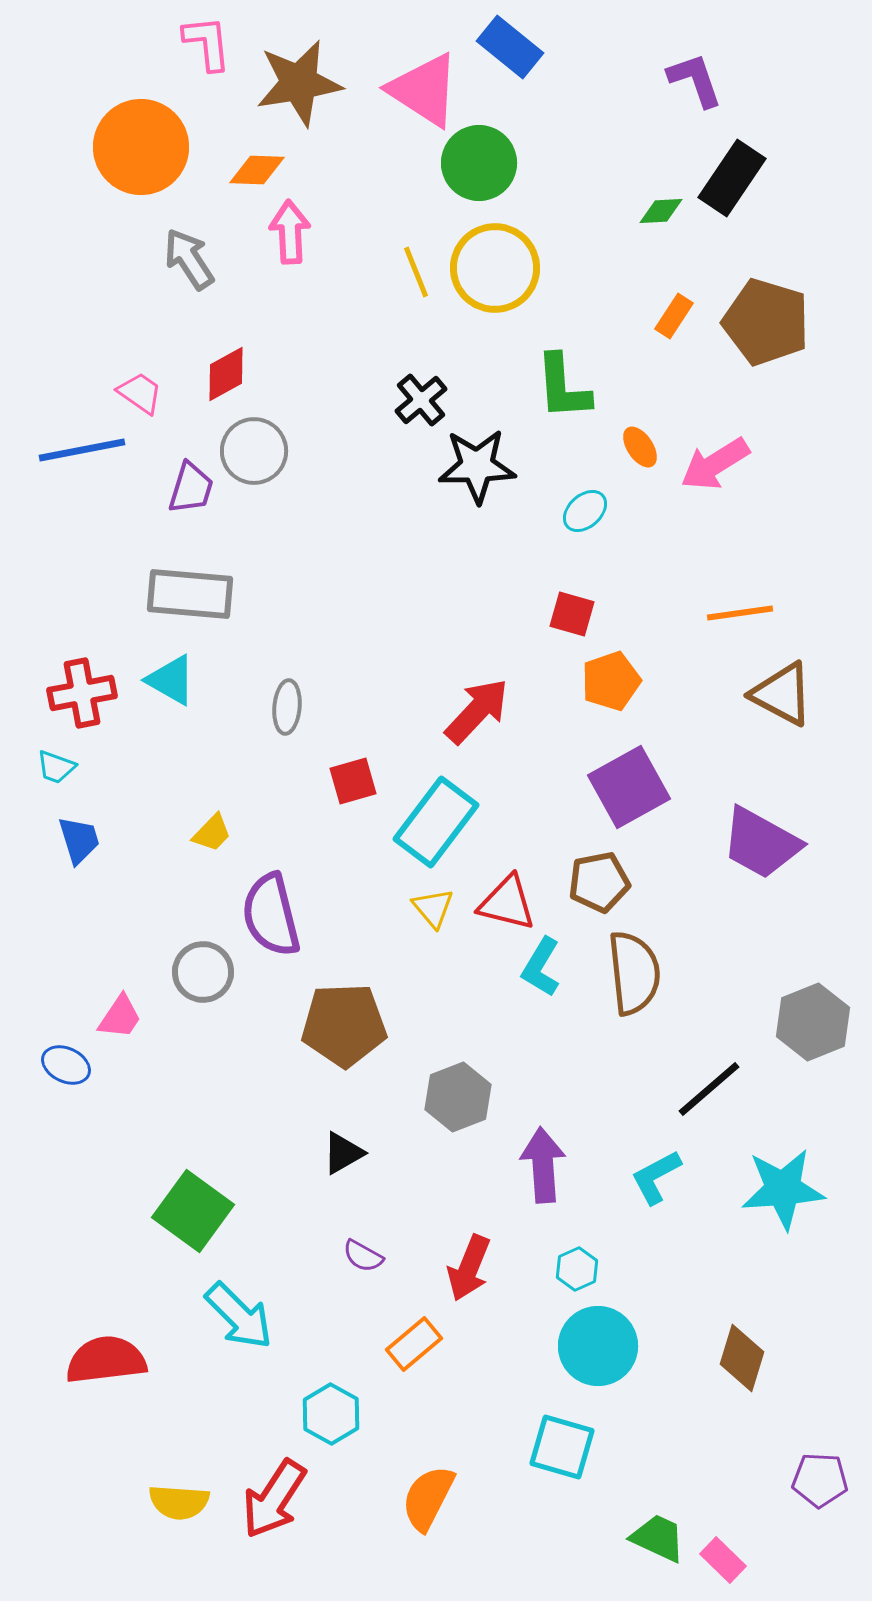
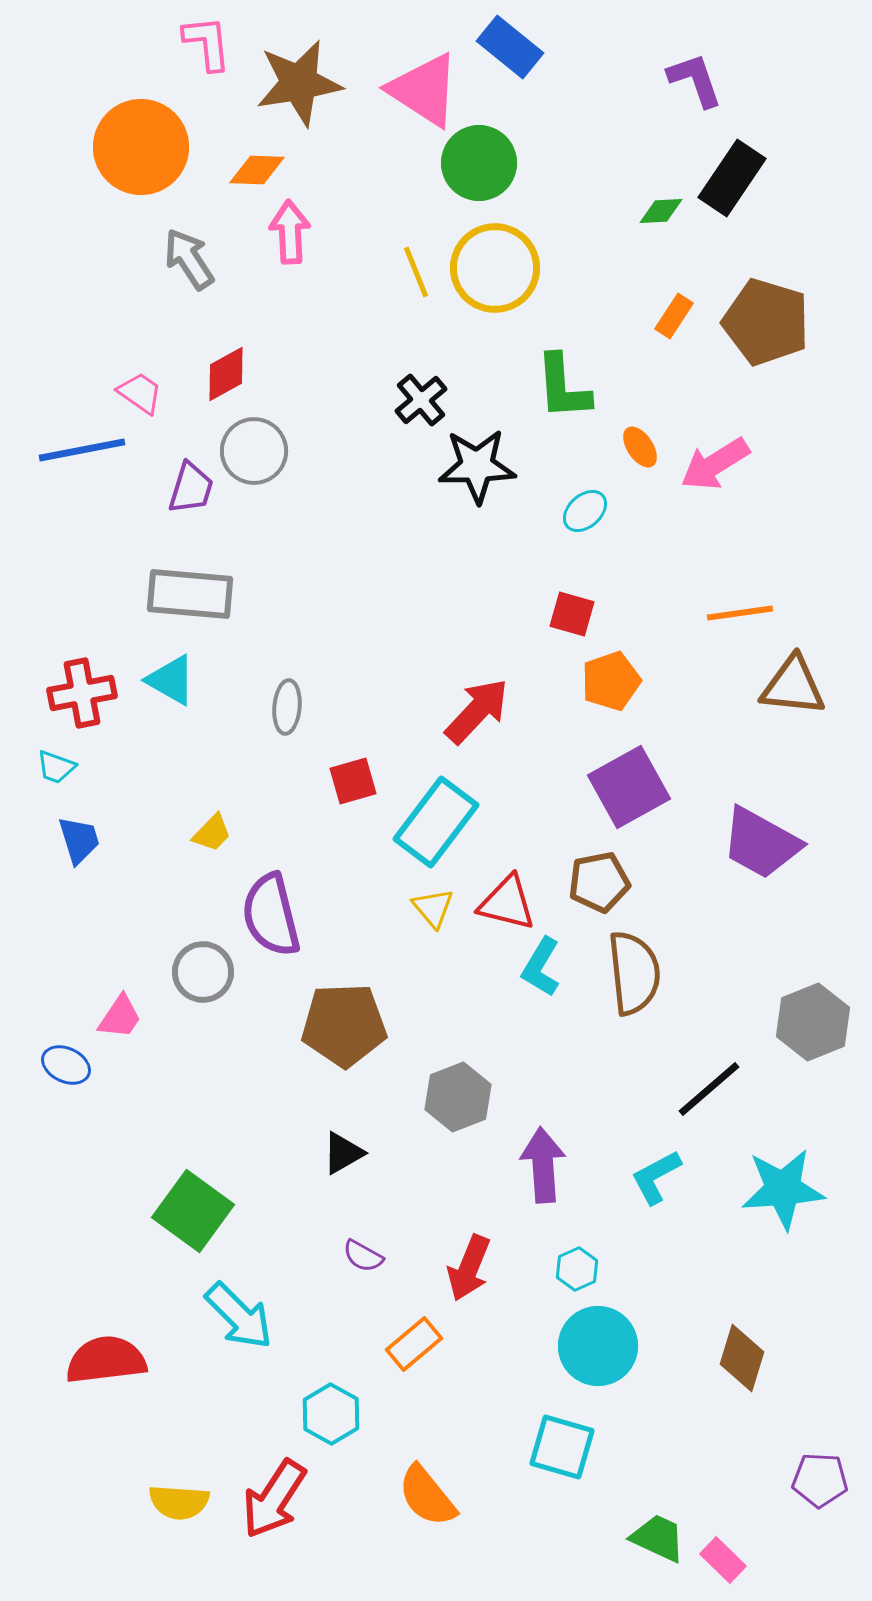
brown triangle at (782, 694): moved 11 px right, 8 px up; rotated 22 degrees counterclockwise
orange semicircle at (428, 1498): moved 1 px left, 2 px up; rotated 66 degrees counterclockwise
